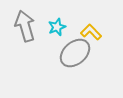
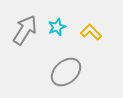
gray arrow: moved 4 px down; rotated 48 degrees clockwise
gray ellipse: moved 9 px left, 19 px down
